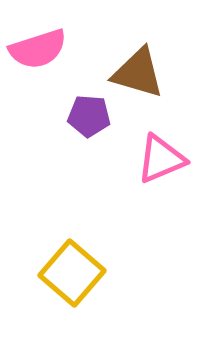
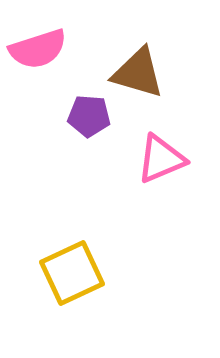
yellow square: rotated 24 degrees clockwise
